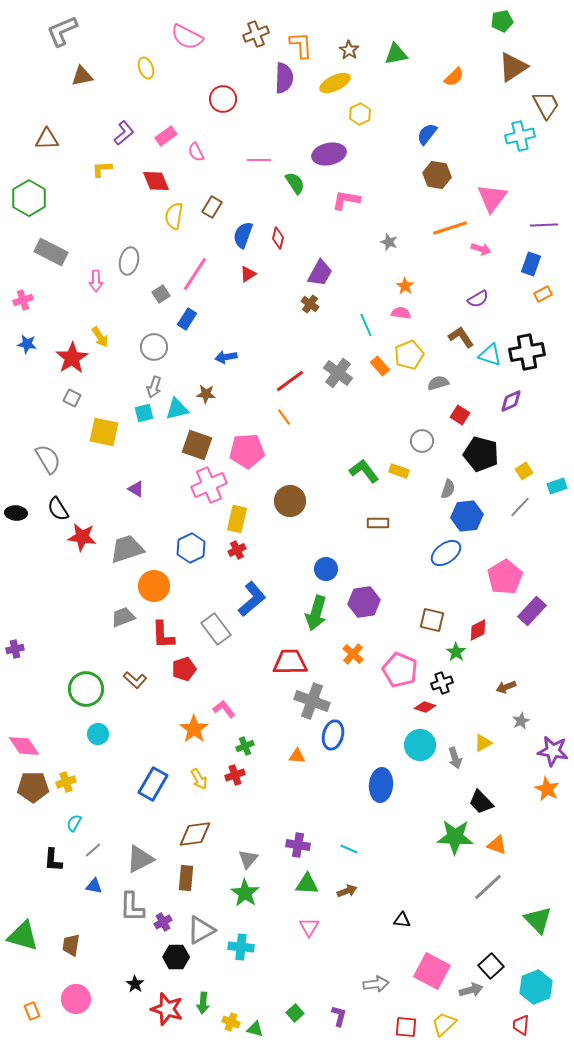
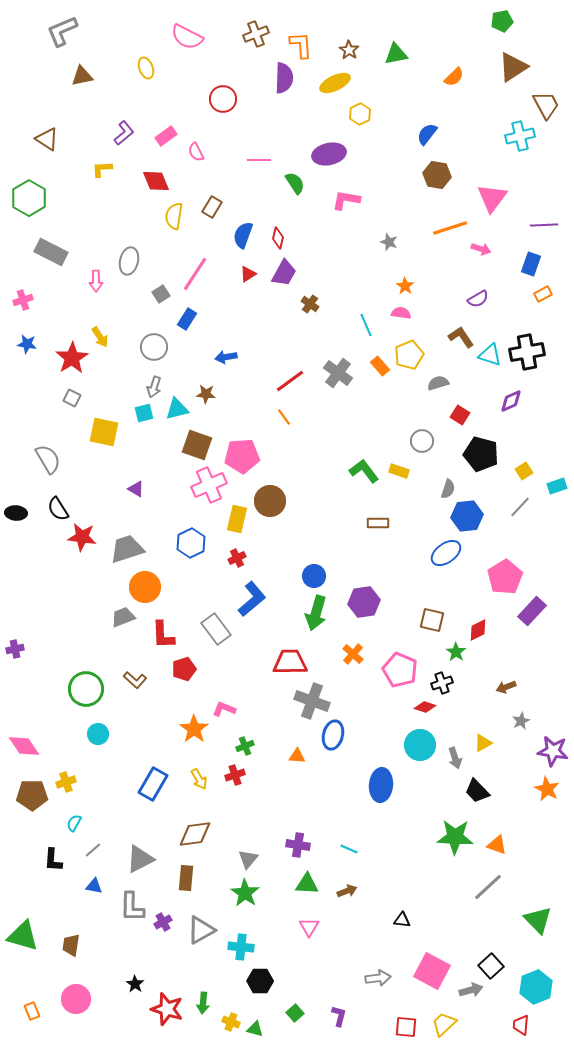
brown triangle at (47, 139): rotated 35 degrees clockwise
purple trapezoid at (320, 273): moved 36 px left
pink pentagon at (247, 451): moved 5 px left, 5 px down
brown circle at (290, 501): moved 20 px left
blue hexagon at (191, 548): moved 5 px up
red cross at (237, 550): moved 8 px down
blue circle at (326, 569): moved 12 px left, 7 px down
orange circle at (154, 586): moved 9 px left, 1 px down
pink L-shape at (224, 709): rotated 30 degrees counterclockwise
brown pentagon at (33, 787): moved 1 px left, 8 px down
black trapezoid at (481, 802): moved 4 px left, 11 px up
black hexagon at (176, 957): moved 84 px right, 24 px down
gray arrow at (376, 984): moved 2 px right, 6 px up
